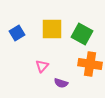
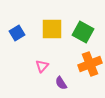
green square: moved 1 px right, 2 px up
orange cross: rotated 30 degrees counterclockwise
purple semicircle: rotated 40 degrees clockwise
